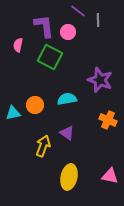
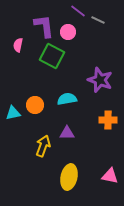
gray line: rotated 64 degrees counterclockwise
green square: moved 2 px right, 1 px up
orange cross: rotated 24 degrees counterclockwise
purple triangle: rotated 35 degrees counterclockwise
